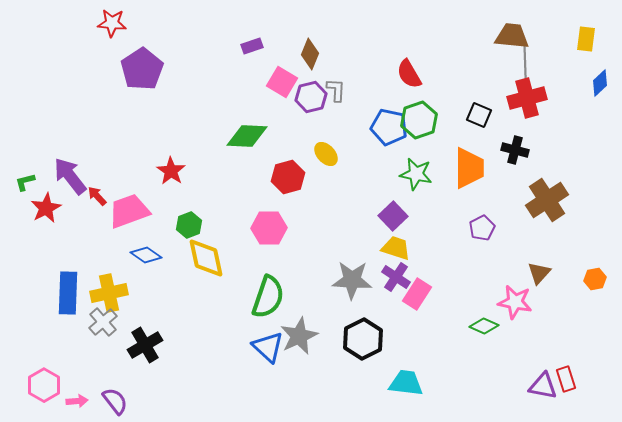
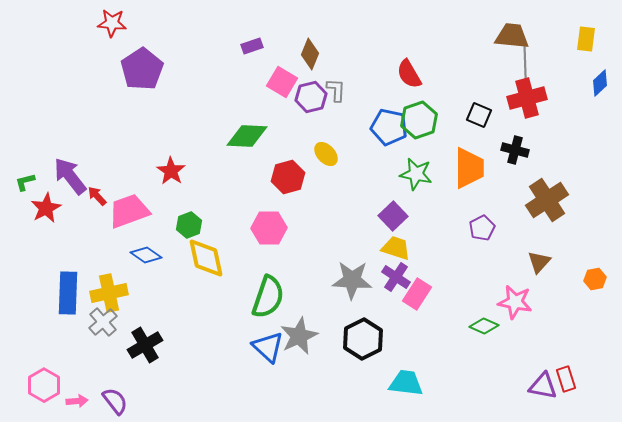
brown triangle at (539, 273): moved 11 px up
